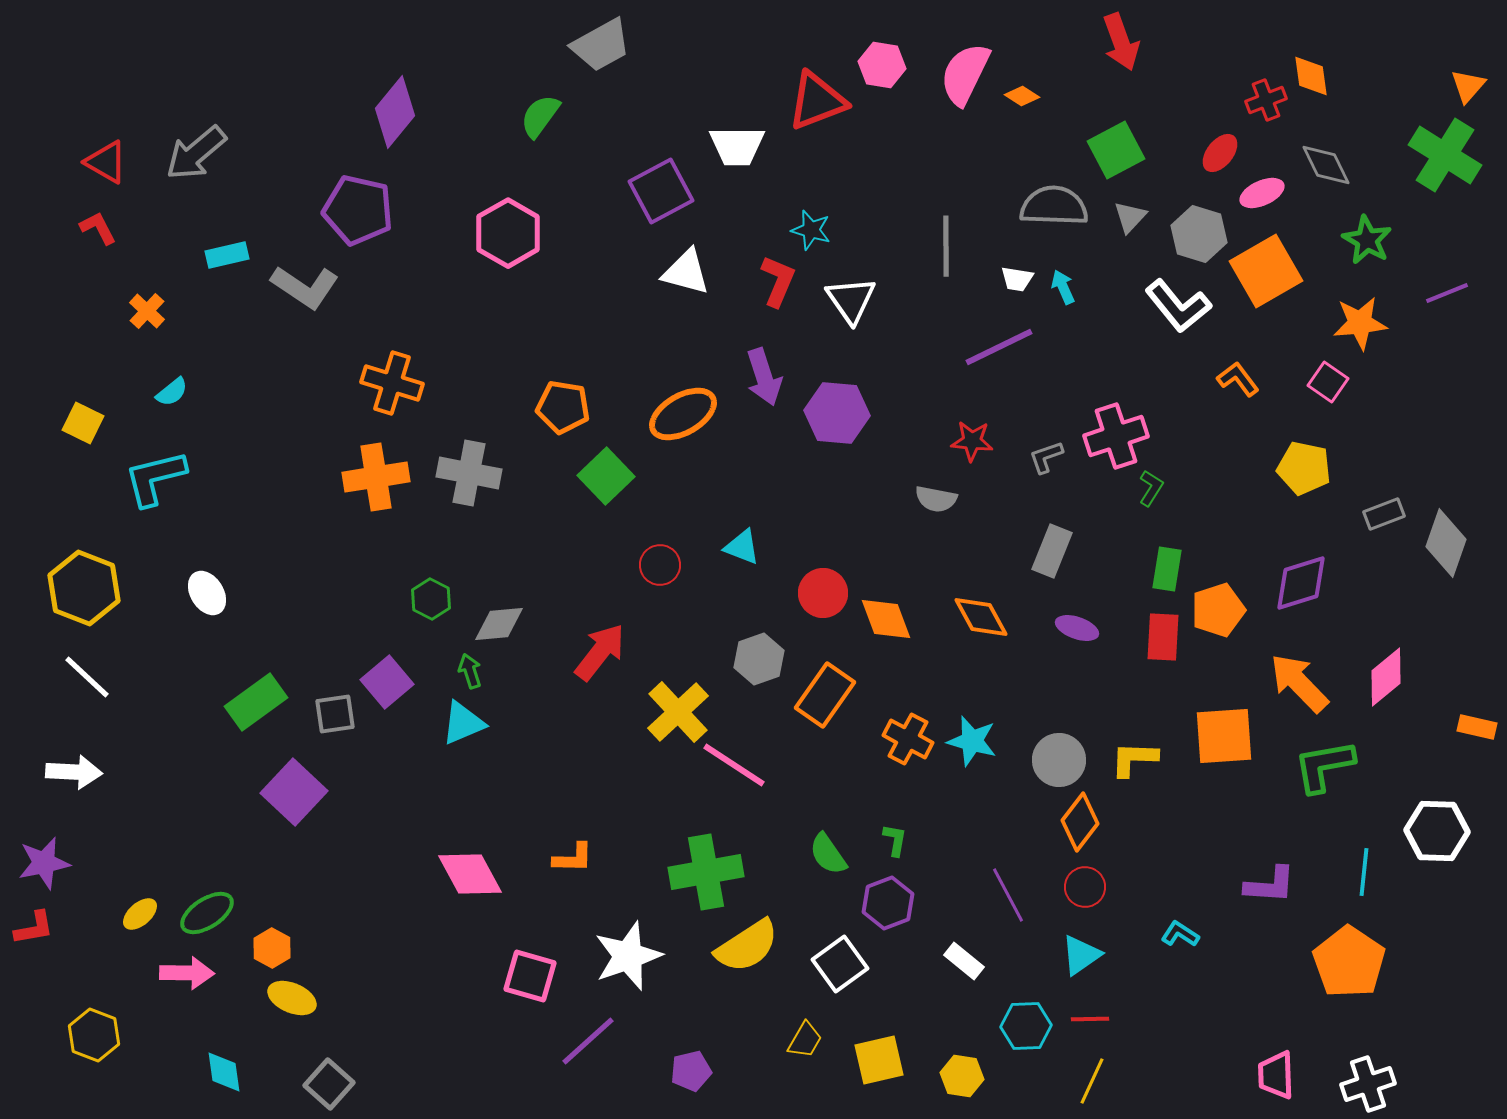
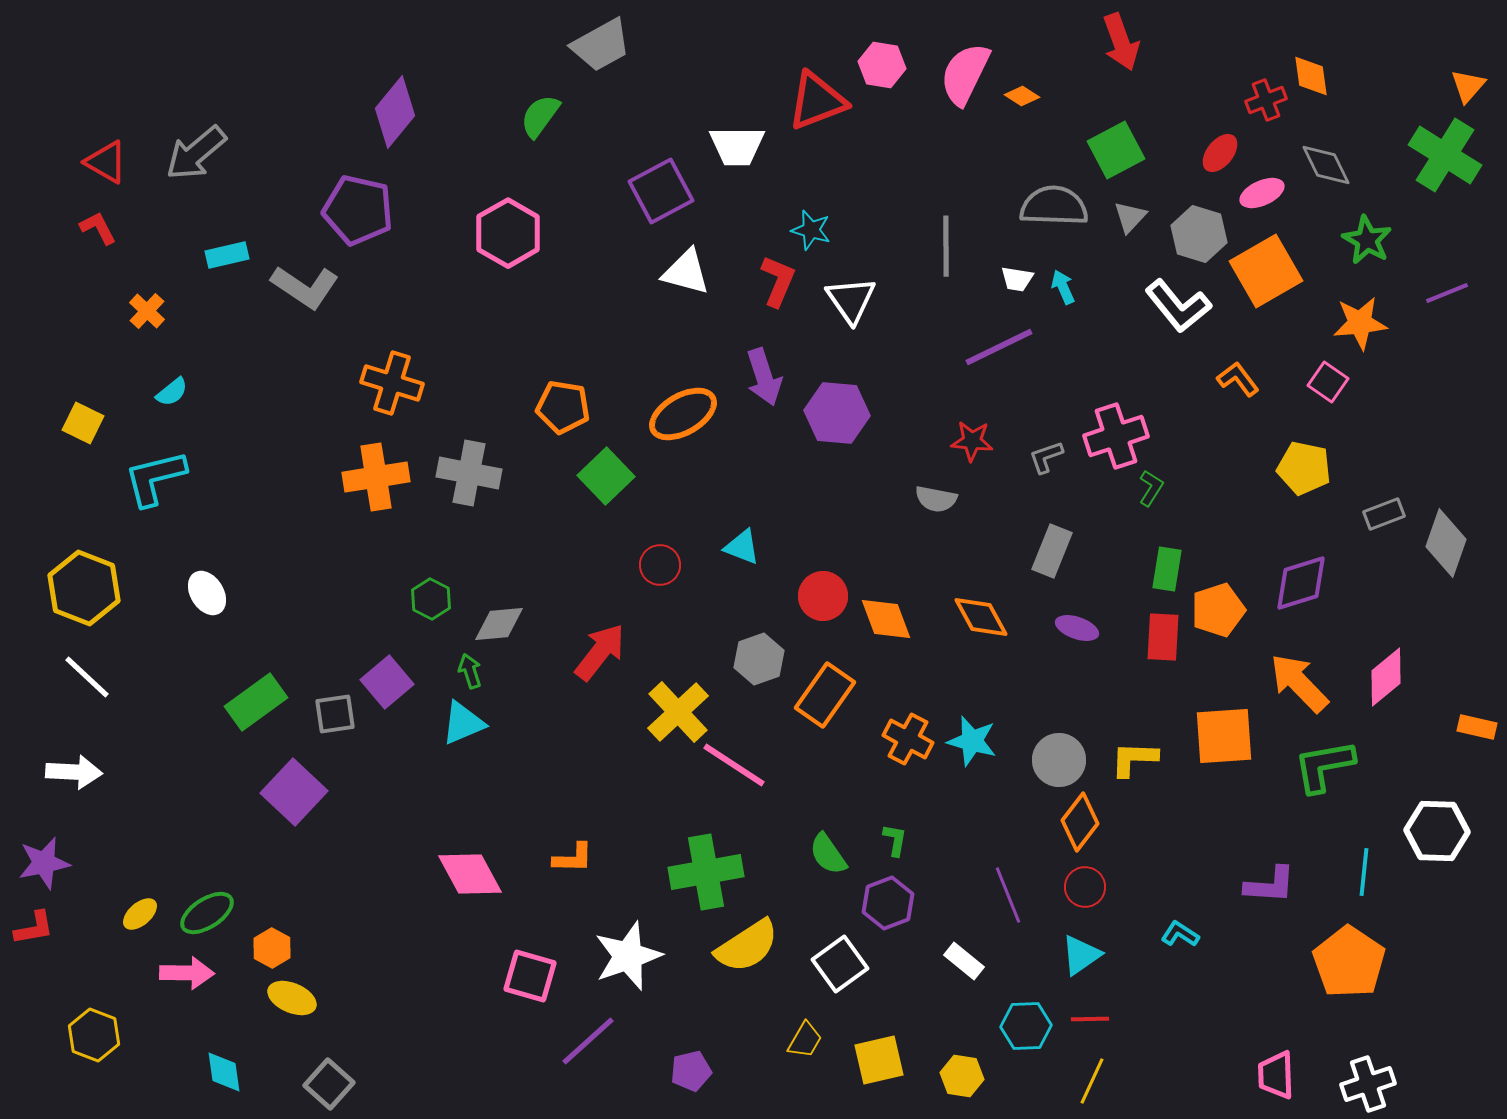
red circle at (823, 593): moved 3 px down
purple line at (1008, 895): rotated 6 degrees clockwise
